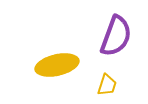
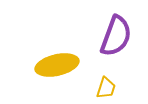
yellow trapezoid: moved 1 px left, 3 px down
